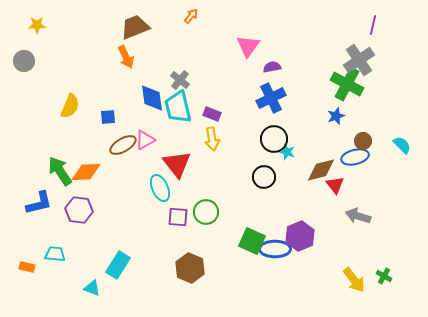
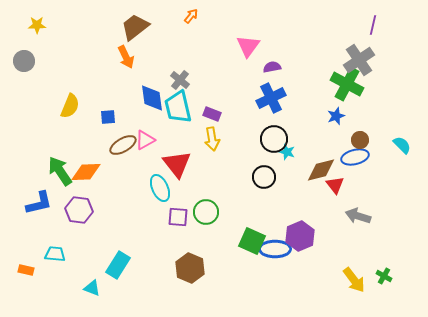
brown trapezoid at (135, 27): rotated 16 degrees counterclockwise
brown circle at (363, 141): moved 3 px left, 1 px up
orange rectangle at (27, 267): moved 1 px left, 3 px down
